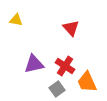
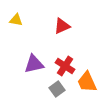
red triangle: moved 9 px left, 2 px up; rotated 48 degrees clockwise
